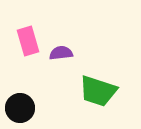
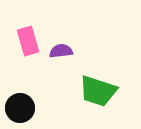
purple semicircle: moved 2 px up
